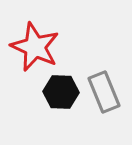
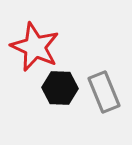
black hexagon: moved 1 px left, 4 px up
